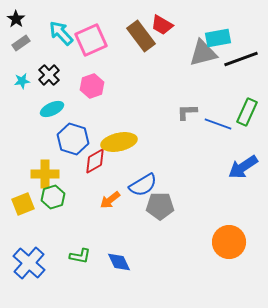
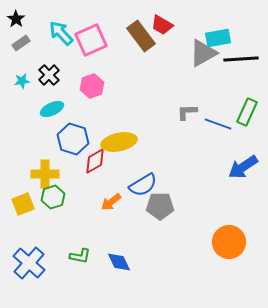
gray triangle: rotated 16 degrees counterclockwise
black line: rotated 16 degrees clockwise
orange arrow: moved 1 px right, 2 px down
